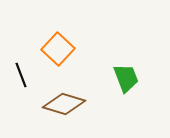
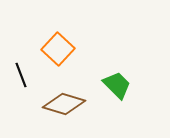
green trapezoid: moved 9 px left, 7 px down; rotated 24 degrees counterclockwise
